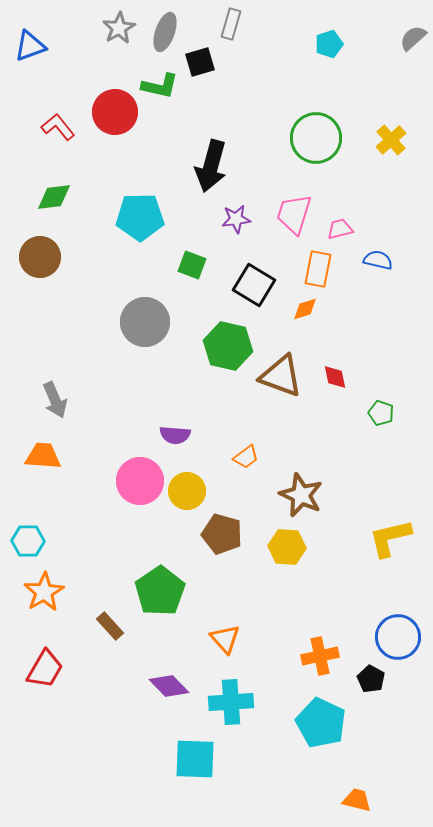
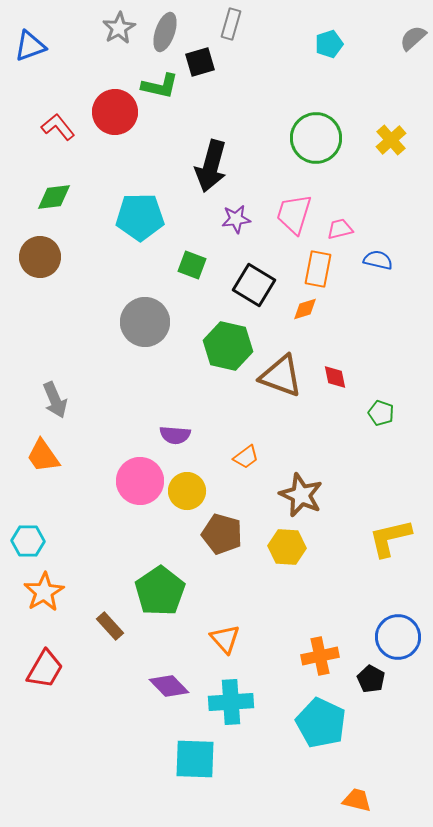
orange trapezoid at (43, 456): rotated 129 degrees counterclockwise
